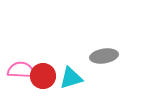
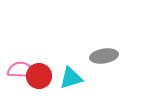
red circle: moved 4 px left
